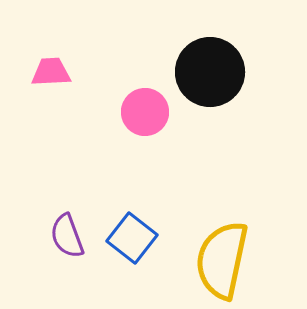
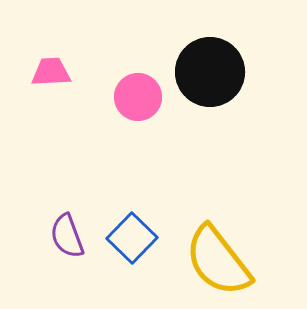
pink circle: moved 7 px left, 15 px up
blue square: rotated 6 degrees clockwise
yellow semicircle: moved 4 px left, 1 px down; rotated 50 degrees counterclockwise
